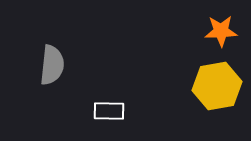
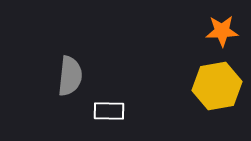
orange star: moved 1 px right
gray semicircle: moved 18 px right, 11 px down
